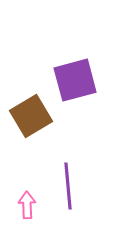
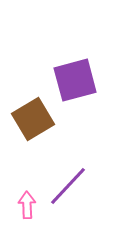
brown square: moved 2 px right, 3 px down
purple line: rotated 48 degrees clockwise
